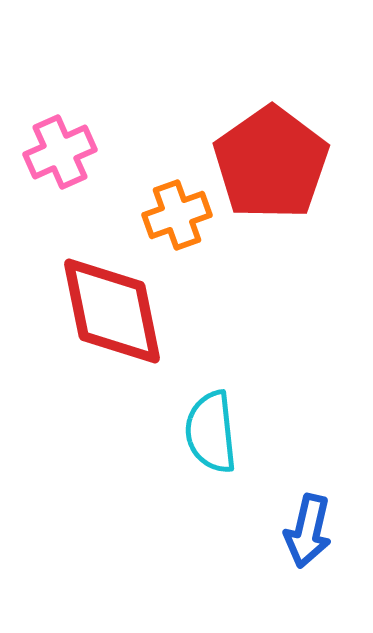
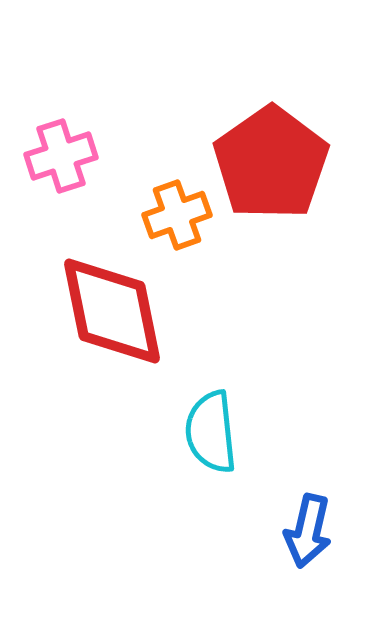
pink cross: moved 1 px right, 4 px down; rotated 6 degrees clockwise
